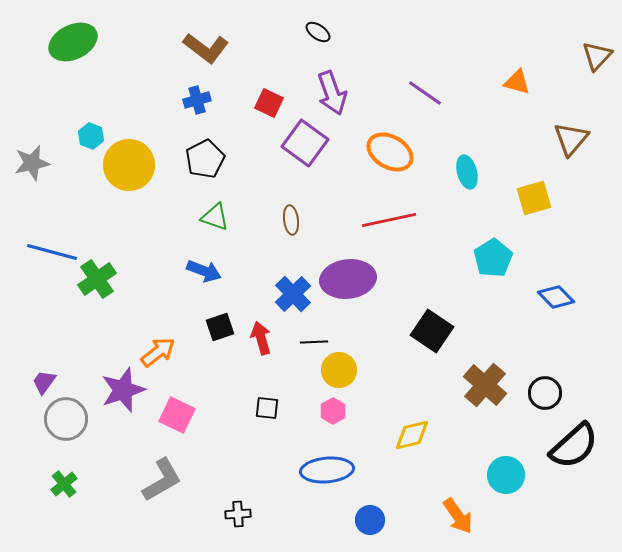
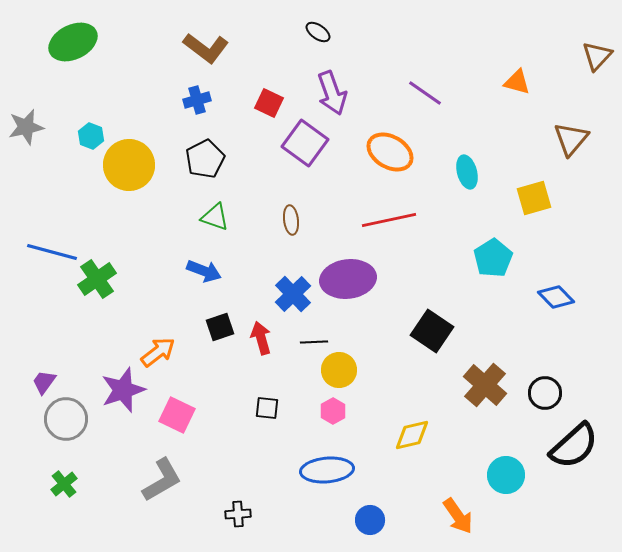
gray star at (32, 163): moved 6 px left, 36 px up
